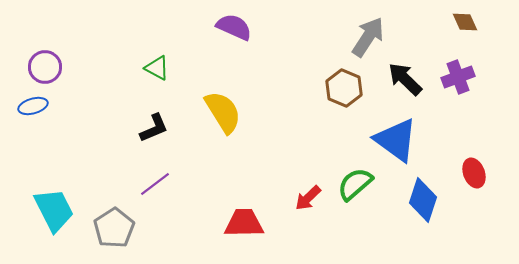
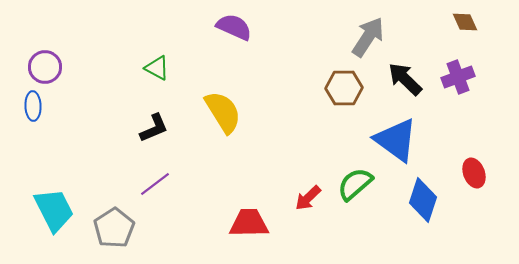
brown hexagon: rotated 24 degrees counterclockwise
blue ellipse: rotated 76 degrees counterclockwise
red trapezoid: moved 5 px right
